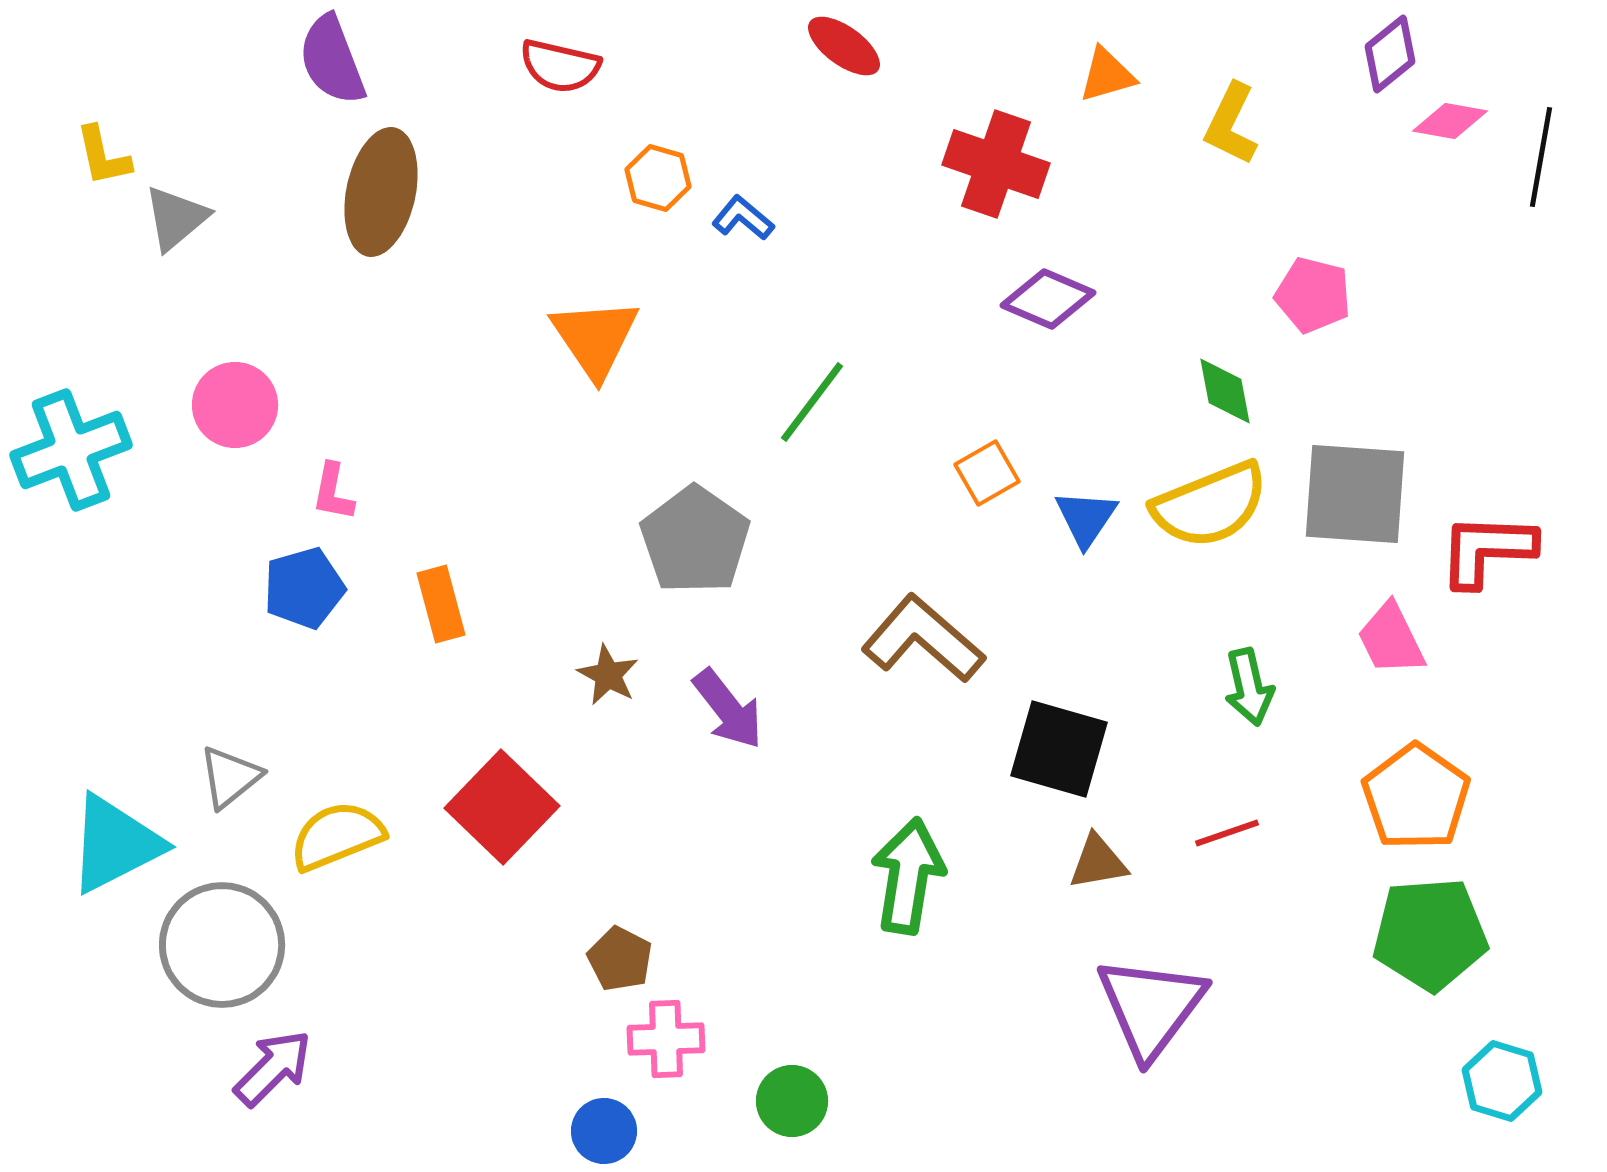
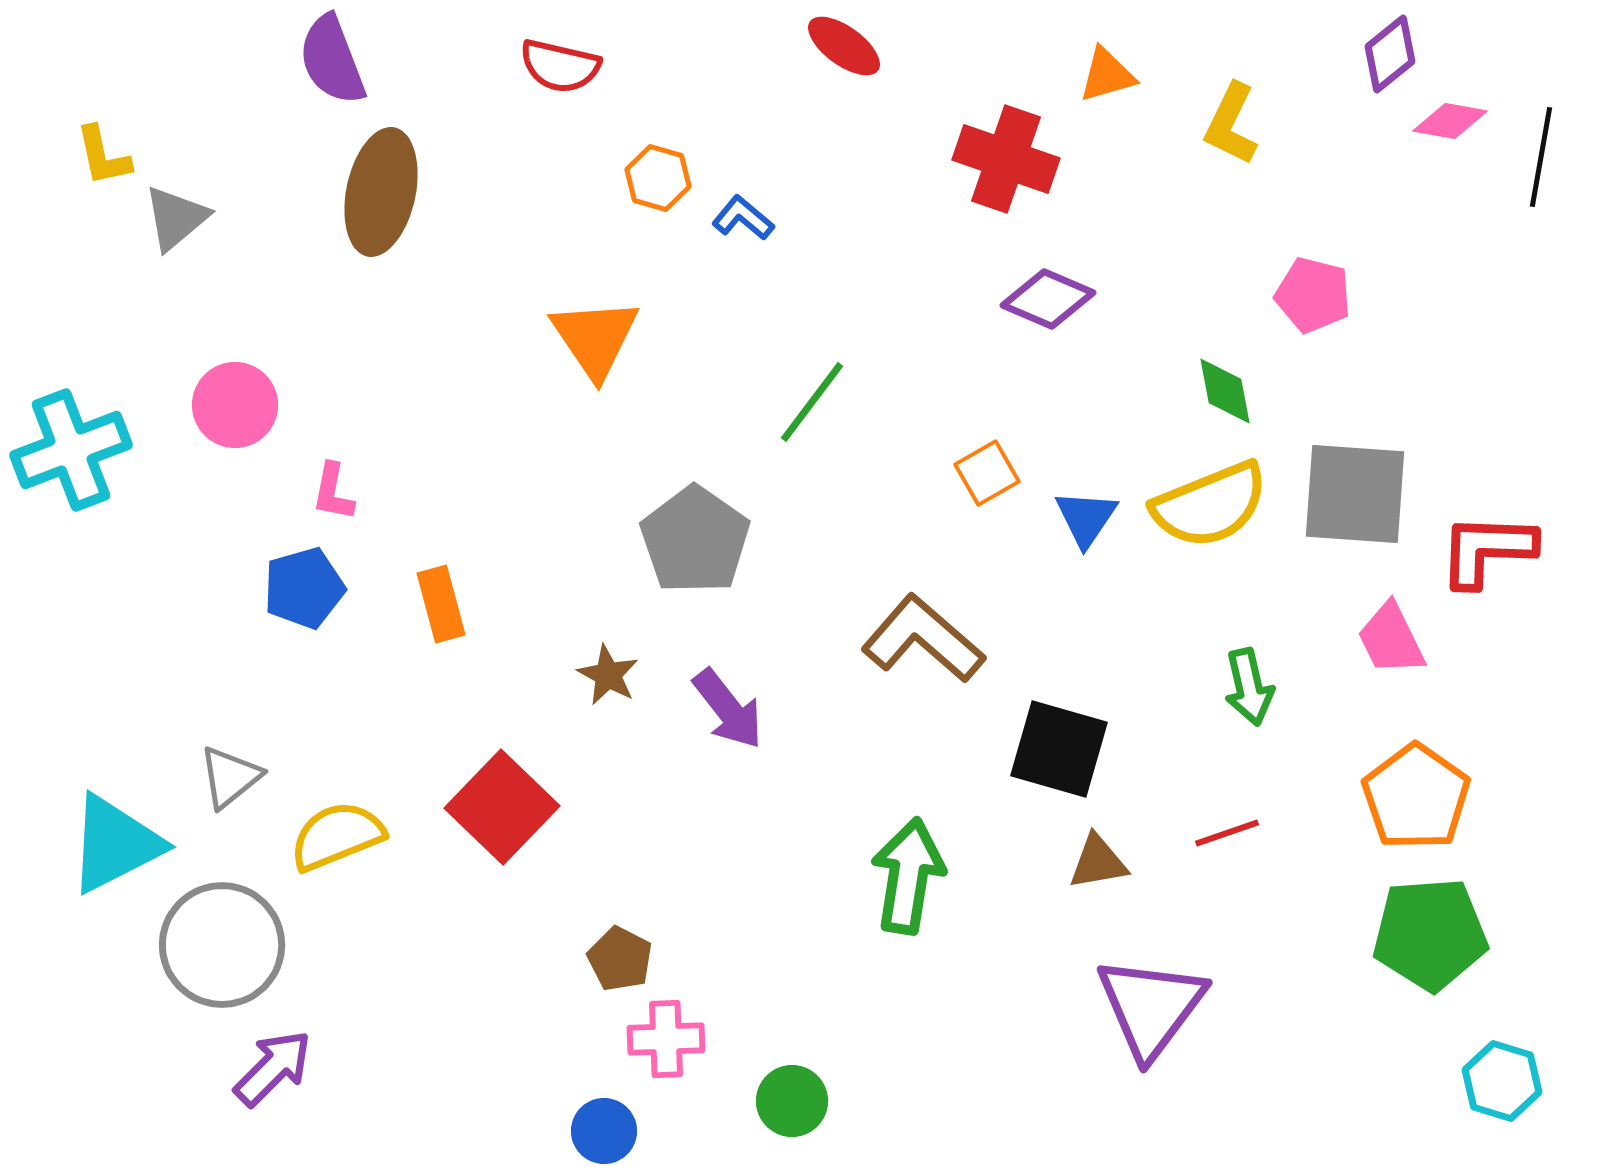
red cross at (996, 164): moved 10 px right, 5 px up
